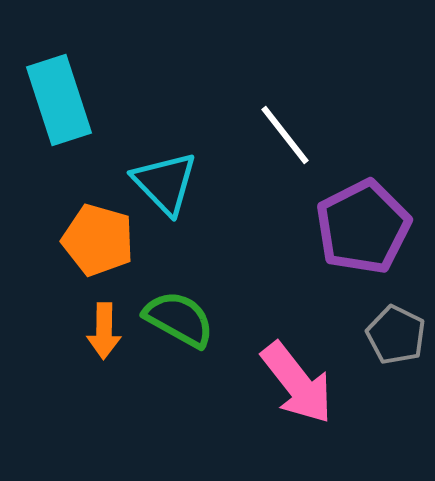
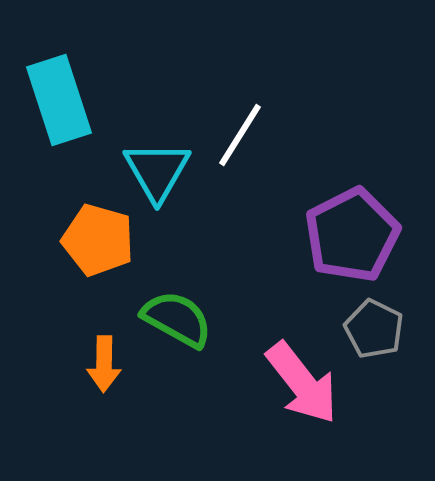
white line: moved 45 px left; rotated 70 degrees clockwise
cyan triangle: moved 8 px left, 12 px up; rotated 14 degrees clockwise
purple pentagon: moved 11 px left, 8 px down
green semicircle: moved 2 px left
orange arrow: moved 33 px down
gray pentagon: moved 22 px left, 6 px up
pink arrow: moved 5 px right
